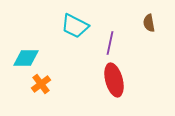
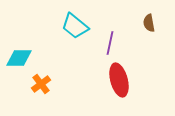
cyan trapezoid: rotated 12 degrees clockwise
cyan diamond: moved 7 px left
red ellipse: moved 5 px right
